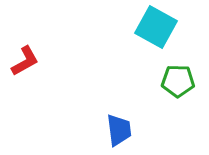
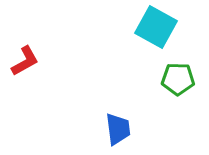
green pentagon: moved 2 px up
blue trapezoid: moved 1 px left, 1 px up
